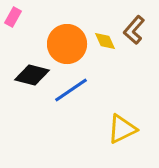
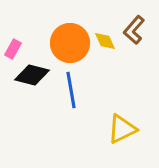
pink rectangle: moved 32 px down
orange circle: moved 3 px right, 1 px up
blue line: rotated 66 degrees counterclockwise
